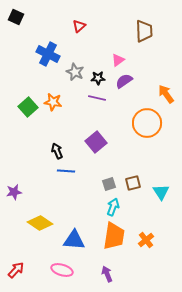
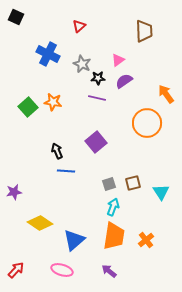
gray star: moved 7 px right, 8 px up
blue triangle: rotated 45 degrees counterclockwise
purple arrow: moved 2 px right, 3 px up; rotated 28 degrees counterclockwise
